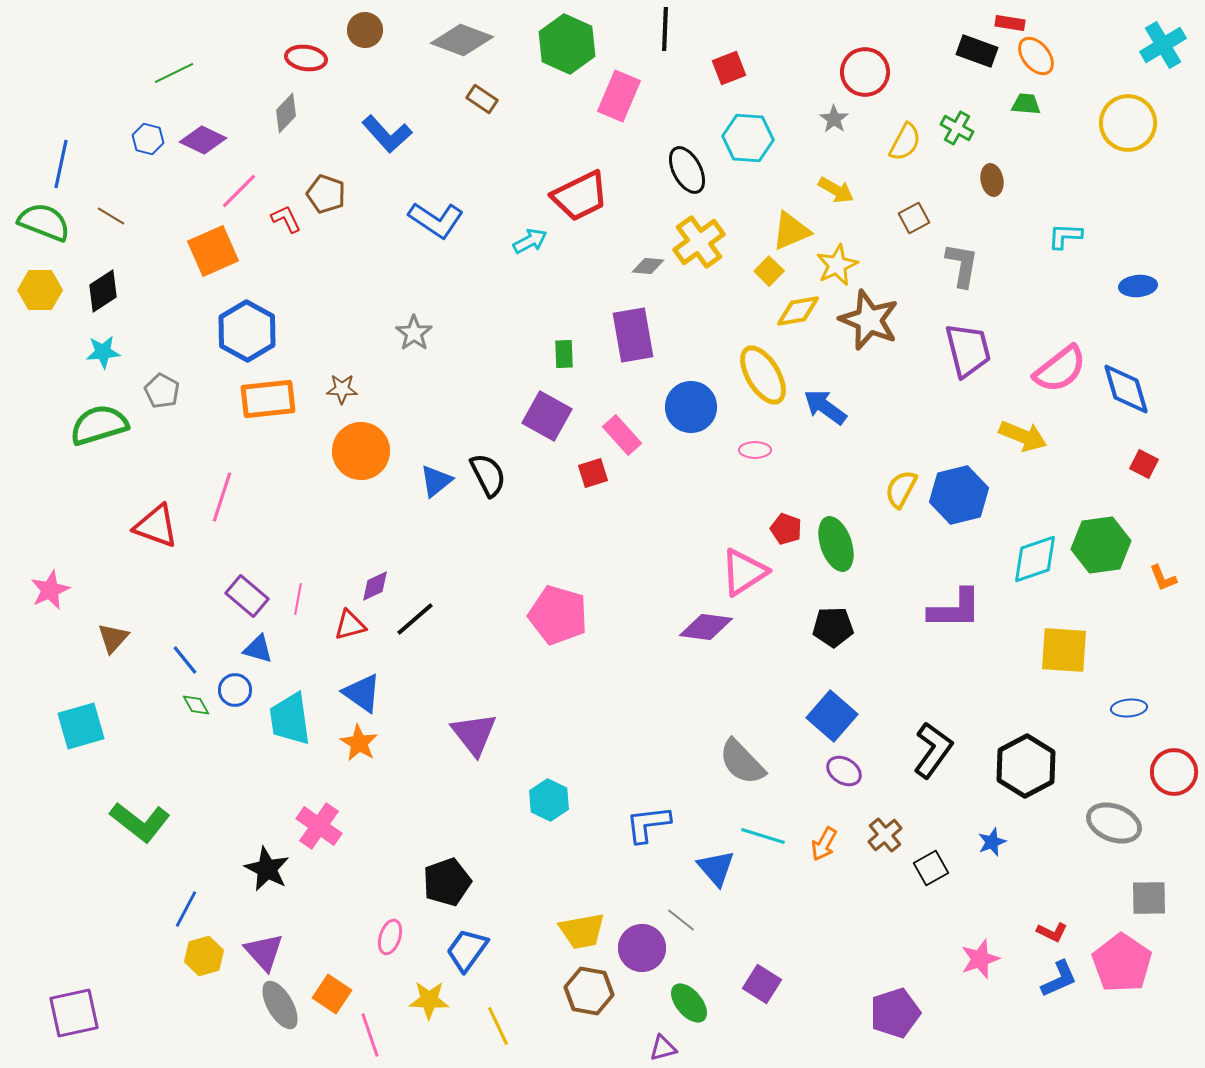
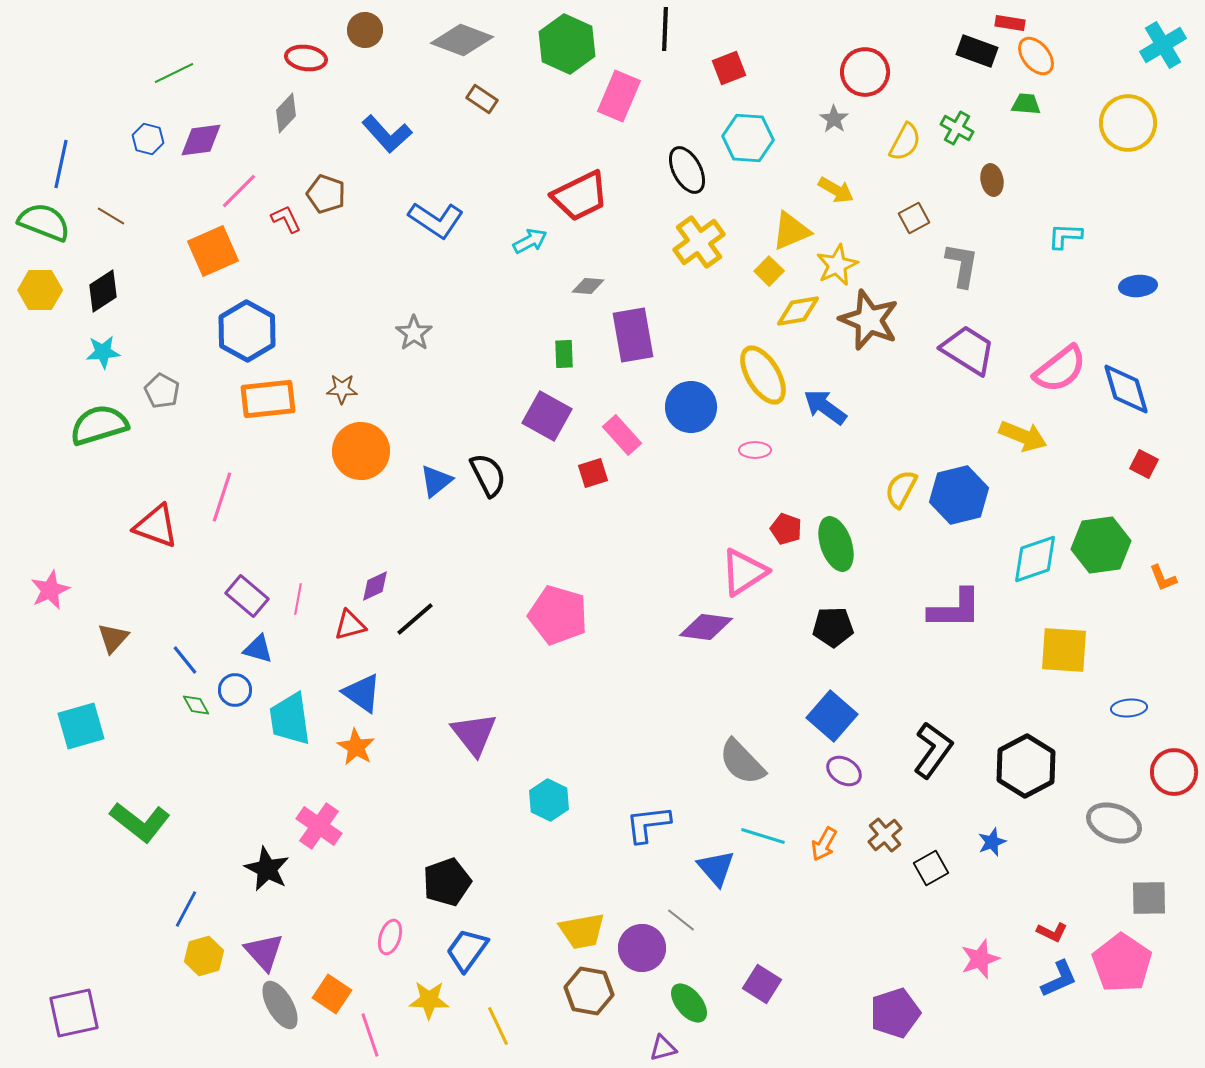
purple diamond at (203, 140): moved 2 px left; rotated 33 degrees counterclockwise
gray diamond at (648, 266): moved 60 px left, 20 px down
purple trapezoid at (968, 350): rotated 44 degrees counterclockwise
orange star at (359, 743): moved 3 px left, 4 px down
